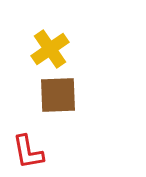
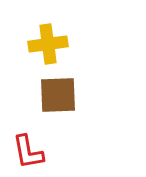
yellow cross: moved 2 px left, 5 px up; rotated 27 degrees clockwise
